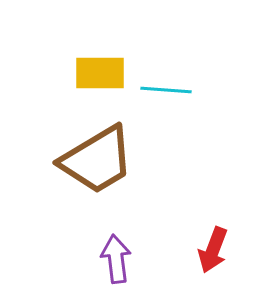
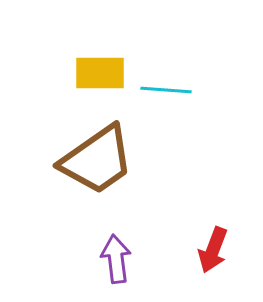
brown trapezoid: rotated 4 degrees counterclockwise
